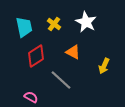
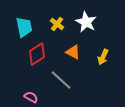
yellow cross: moved 3 px right
red diamond: moved 1 px right, 2 px up
yellow arrow: moved 1 px left, 9 px up
